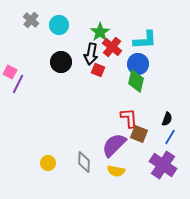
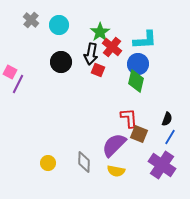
purple cross: moved 1 px left
